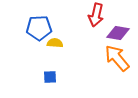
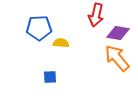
yellow semicircle: moved 6 px right
